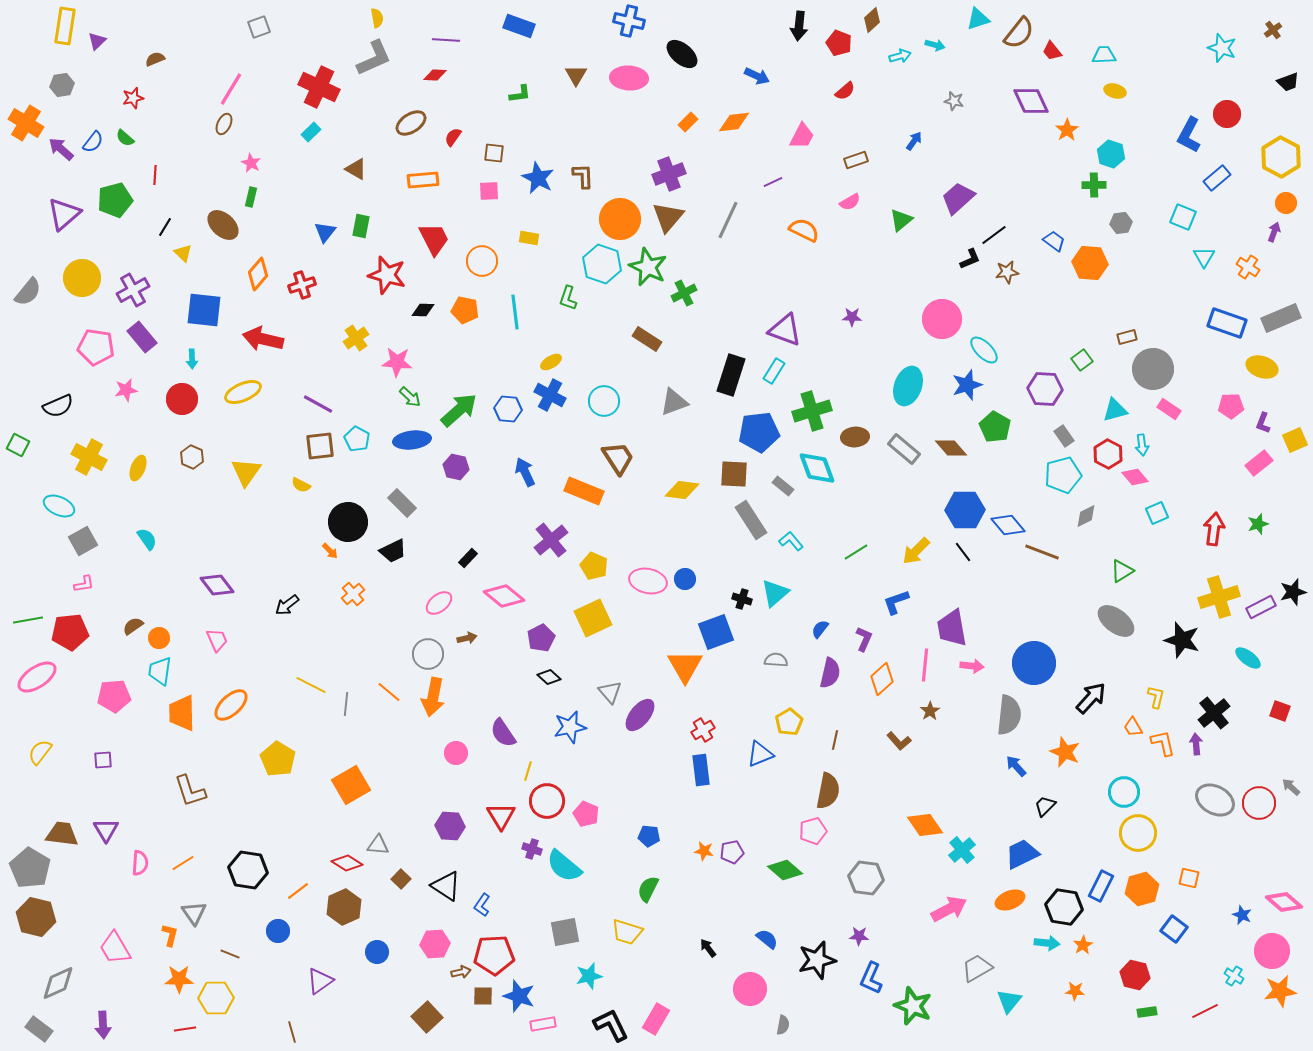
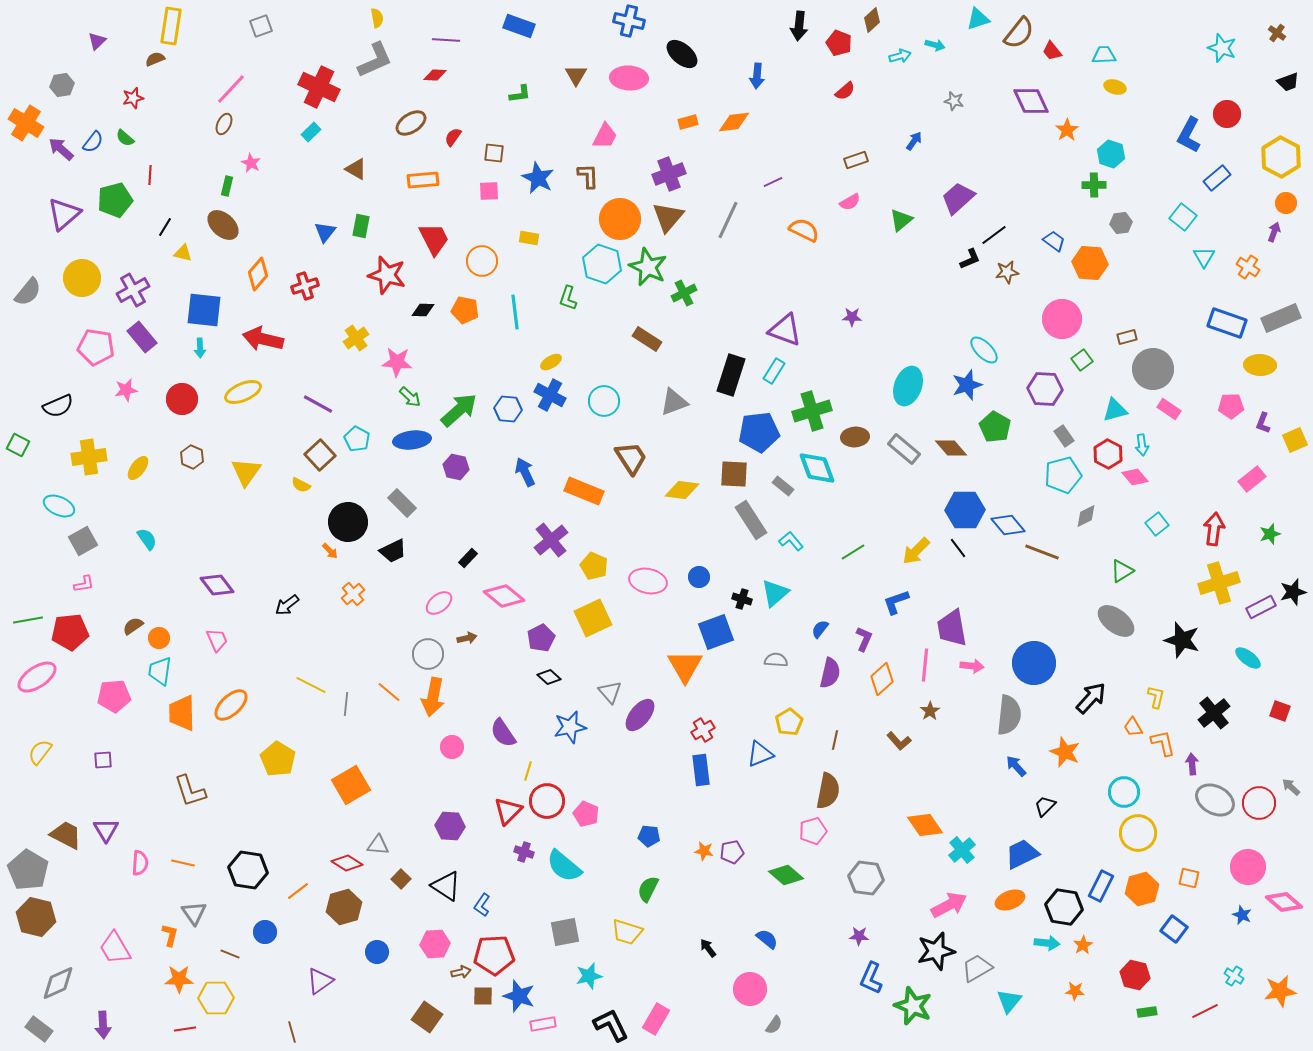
yellow rectangle at (65, 26): moved 106 px right
gray square at (259, 27): moved 2 px right, 1 px up
brown cross at (1273, 30): moved 4 px right, 3 px down; rotated 18 degrees counterclockwise
gray L-shape at (374, 58): moved 1 px right, 2 px down
blue arrow at (757, 76): rotated 70 degrees clockwise
pink line at (231, 89): rotated 12 degrees clockwise
yellow ellipse at (1115, 91): moved 4 px up
orange rectangle at (688, 122): rotated 30 degrees clockwise
pink trapezoid at (802, 136): moved 197 px left
red line at (155, 175): moved 5 px left
brown L-shape at (583, 176): moved 5 px right
green rectangle at (251, 197): moved 24 px left, 11 px up
cyan square at (1183, 217): rotated 16 degrees clockwise
yellow triangle at (183, 253): rotated 30 degrees counterclockwise
red cross at (302, 285): moved 3 px right, 1 px down
pink circle at (942, 319): moved 120 px right
cyan arrow at (192, 359): moved 8 px right, 11 px up
yellow ellipse at (1262, 367): moved 2 px left, 2 px up; rotated 16 degrees counterclockwise
brown square at (320, 446): moved 9 px down; rotated 36 degrees counterclockwise
yellow cross at (89, 457): rotated 36 degrees counterclockwise
brown trapezoid at (618, 458): moved 13 px right
pink rectangle at (1259, 463): moved 7 px left, 16 px down
yellow ellipse at (138, 468): rotated 15 degrees clockwise
cyan square at (1157, 513): moved 11 px down; rotated 15 degrees counterclockwise
green star at (1258, 524): moved 12 px right, 10 px down
green line at (856, 552): moved 3 px left
black line at (963, 552): moved 5 px left, 4 px up
blue circle at (685, 579): moved 14 px right, 2 px up
yellow cross at (1219, 597): moved 14 px up
purple arrow at (1196, 744): moved 4 px left, 20 px down
pink circle at (456, 753): moved 4 px left, 6 px up
red triangle at (501, 816): moved 7 px right, 5 px up; rotated 16 degrees clockwise
brown trapezoid at (62, 834): moved 4 px right, 1 px down; rotated 20 degrees clockwise
purple cross at (532, 849): moved 8 px left, 3 px down
orange line at (183, 863): rotated 45 degrees clockwise
gray pentagon at (30, 868): moved 2 px left, 2 px down
green diamond at (785, 870): moved 1 px right, 5 px down
brown hexagon at (344, 907): rotated 8 degrees clockwise
pink arrow at (949, 909): moved 4 px up
blue circle at (278, 931): moved 13 px left, 1 px down
pink circle at (1272, 951): moved 24 px left, 84 px up
black star at (817, 960): moved 119 px right, 9 px up
brown square at (427, 1017): rotated 12 degrees counterclockwise
gray semicircle at (783, 1025): moved 9 px left; rotated 24 degrees clockwise
